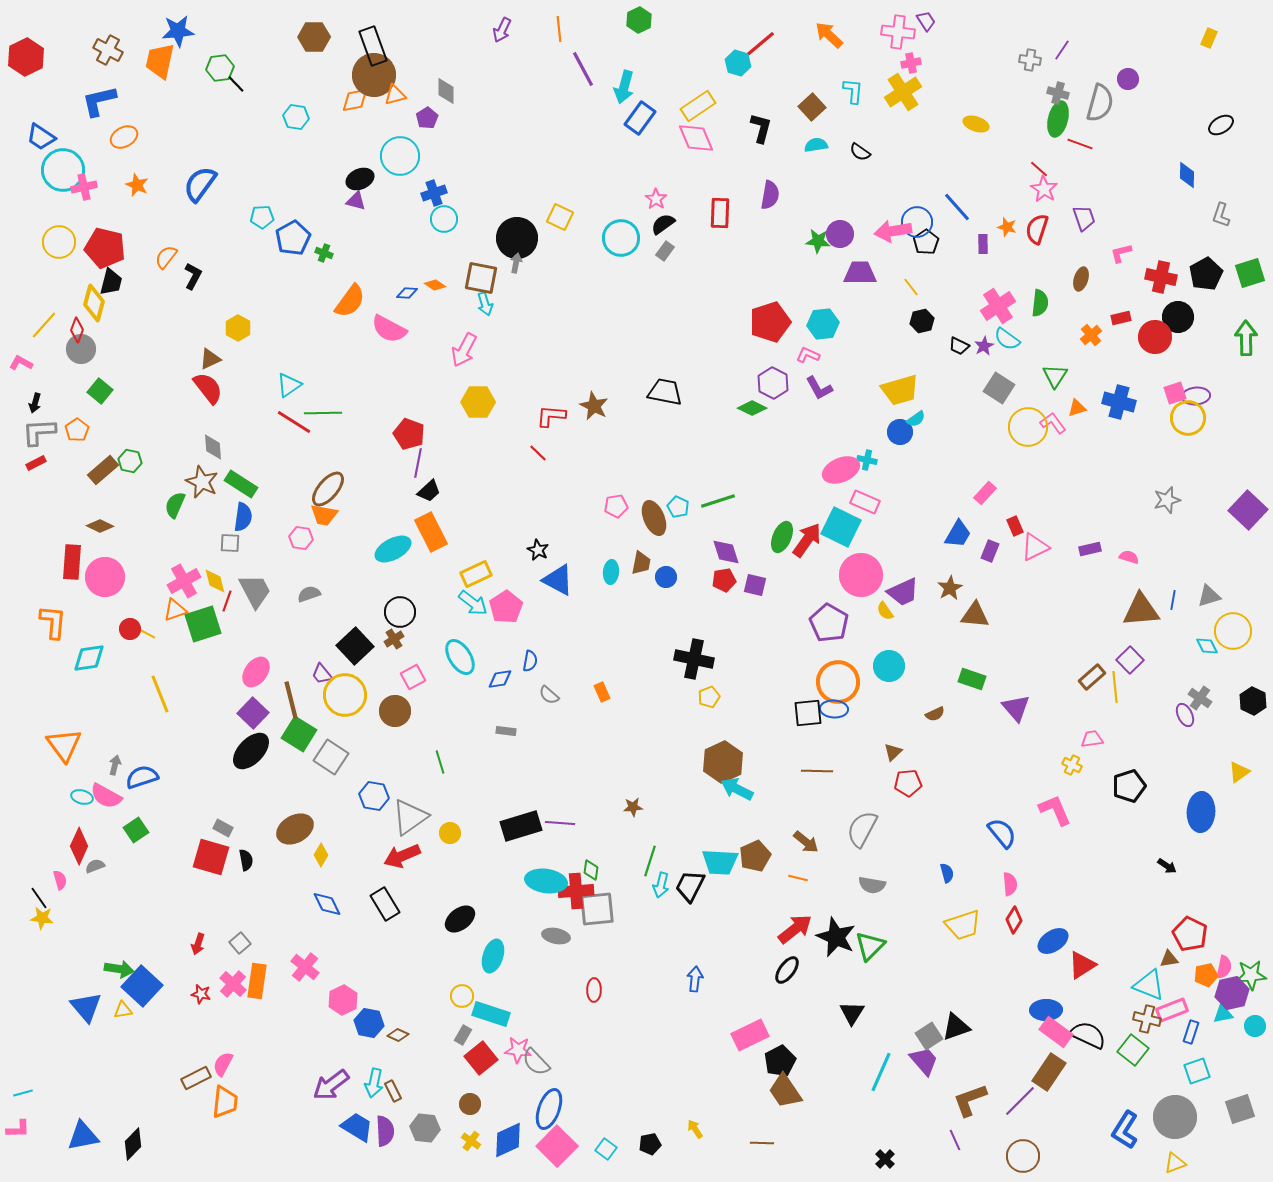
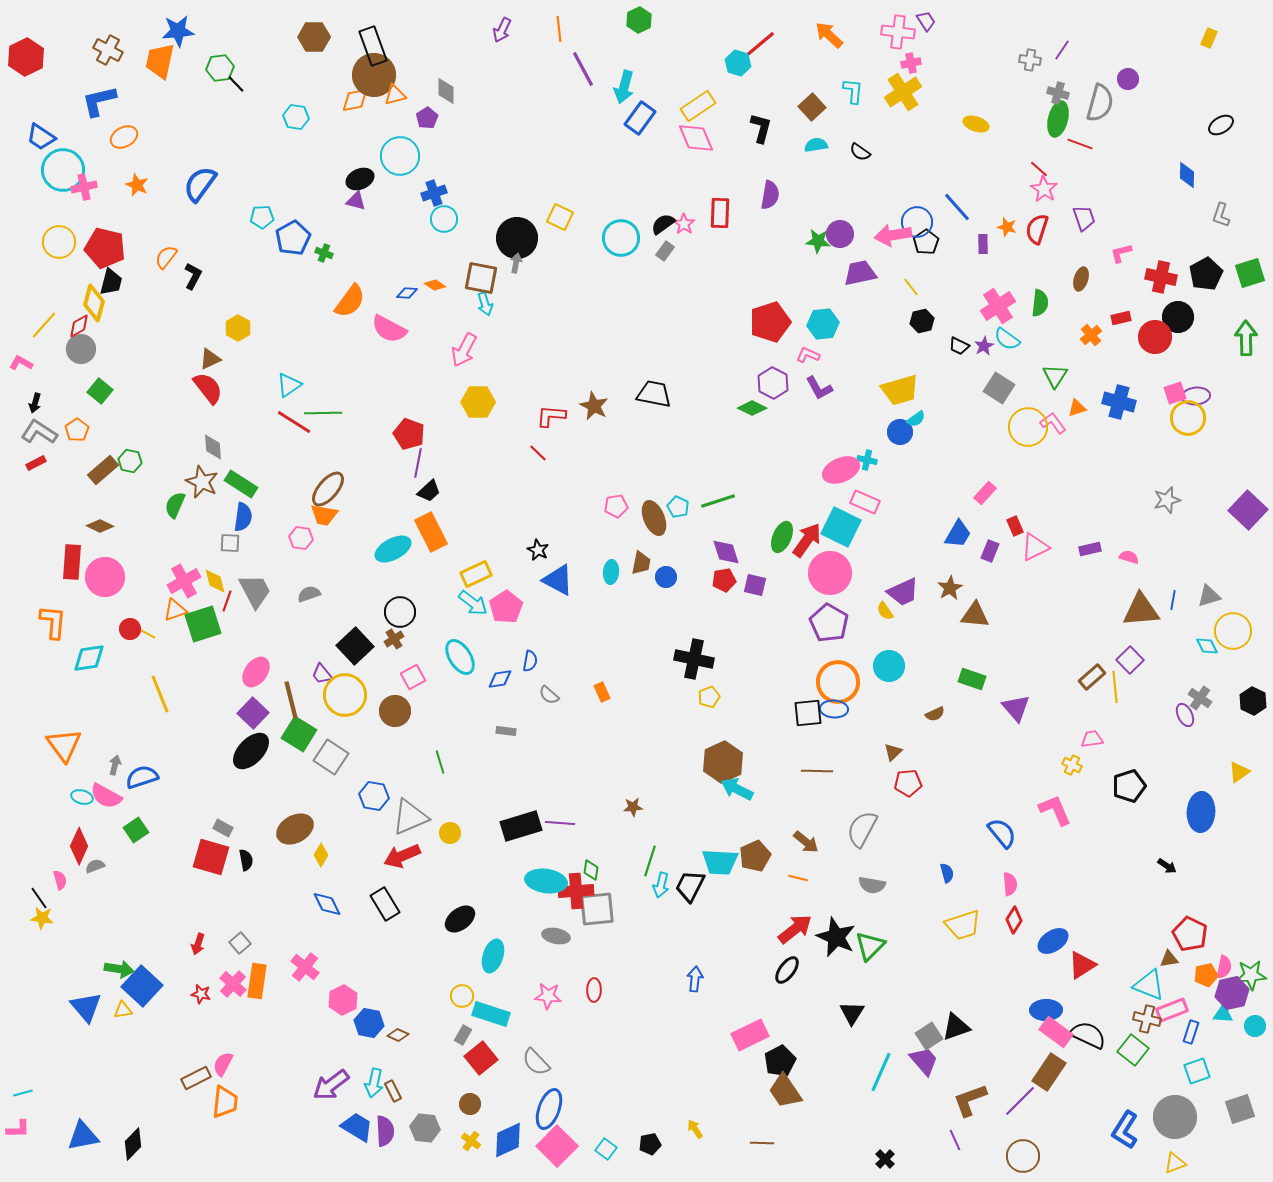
pink star at (656, 199): moved 28 px right, 25 px down
pink arrow at (893, 231): moved 4 px down
purple trapezoid at (860, 273): rotated 12 degrees counterclockwise
red diamond at (77, 330): moved 2 px right, 4 px up; rotated 40 degrees clockwise
black trapezoid at (665, 392): moved 11 px left, 2 px down
gray L-shape at (39, 432): rotated 36 degrees clockwise
pink circle at (861, 575): moved 31 px left, 2 px up
gray triangle at (410, 817): rotated 12 degrees clockwise
cyan triangle at (1223, 1014): rotated 15 degrees clockwise
pink star at (518, 1050): moved 30 px right, 54 px up
